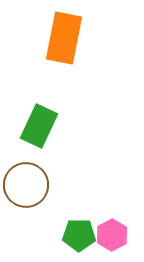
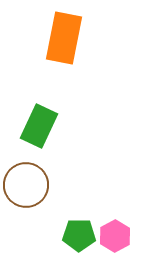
pink hexagon: moved 3 px right, 1 px down
